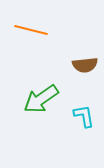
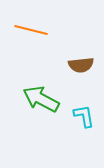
brown semicircle: moved 4 px left
green arrow: rotated 63 degrees clockwise
